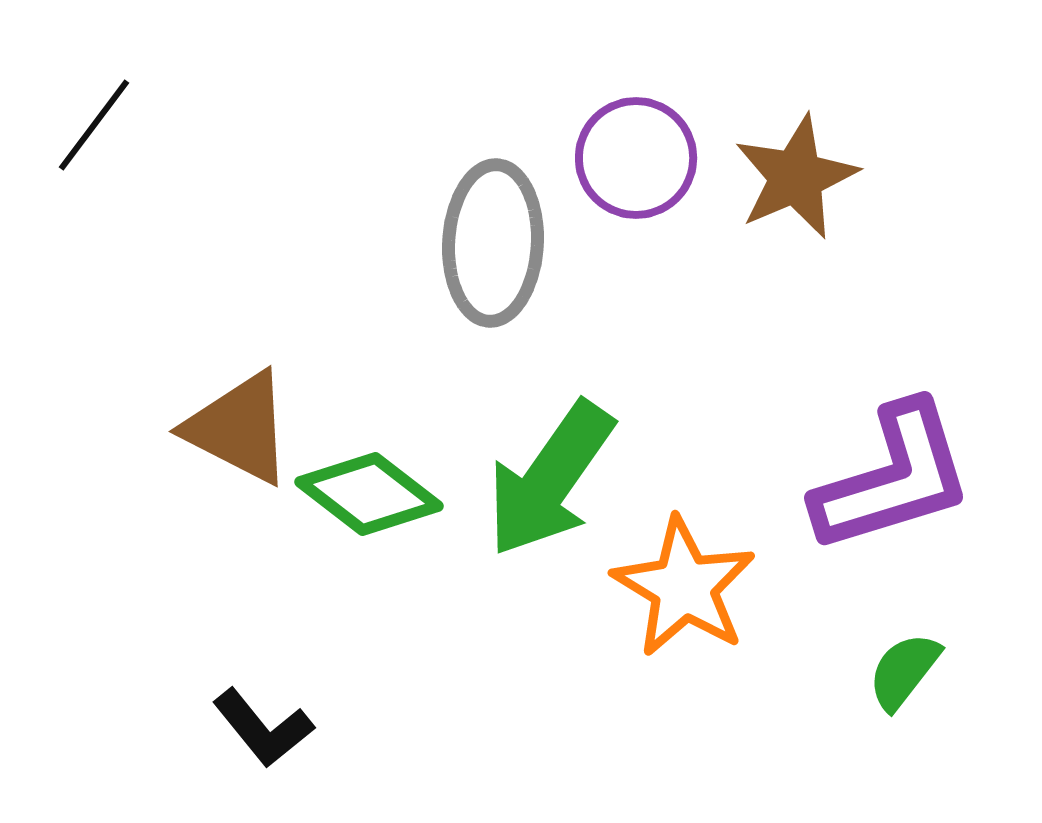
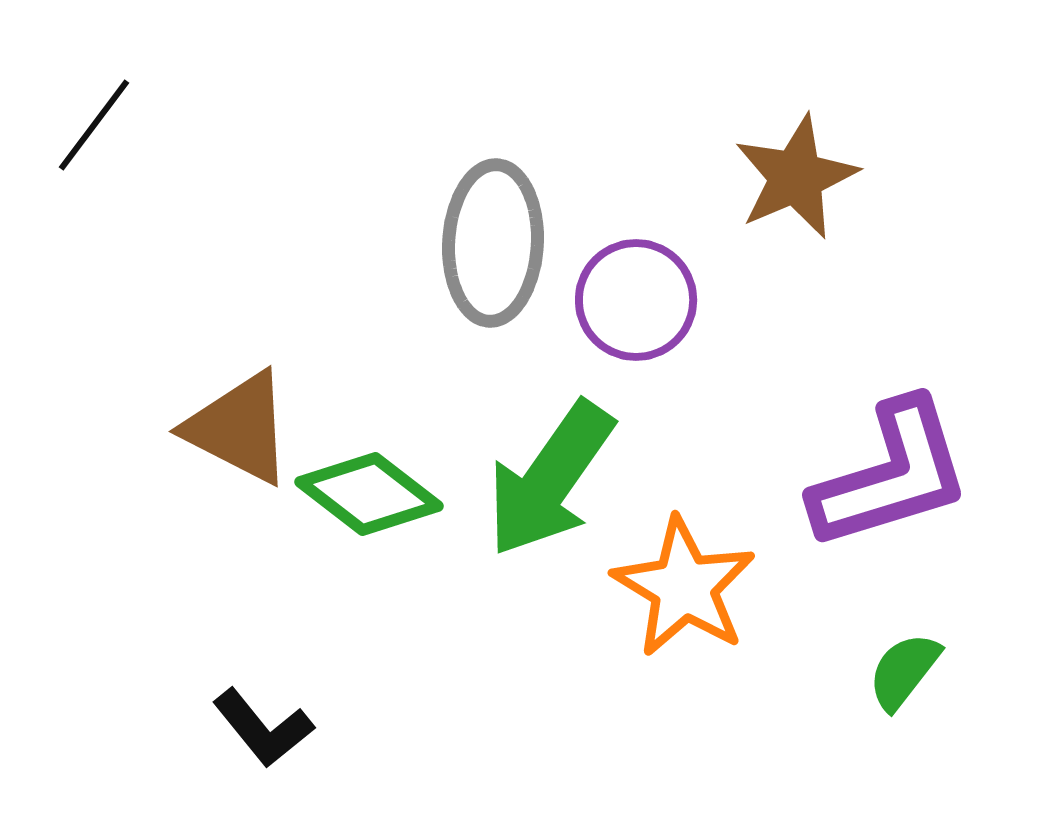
purple circle: moved 142 px down
purple L-shape: moved 2 px left, 3 px up
